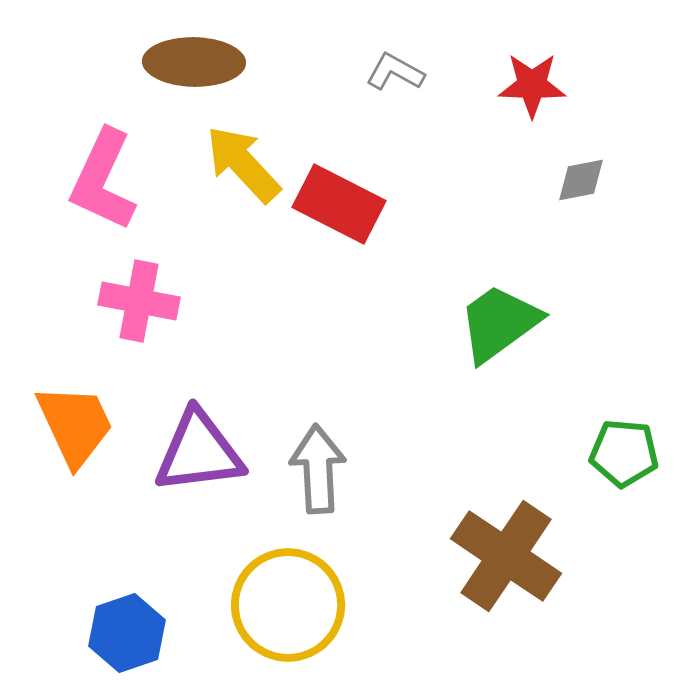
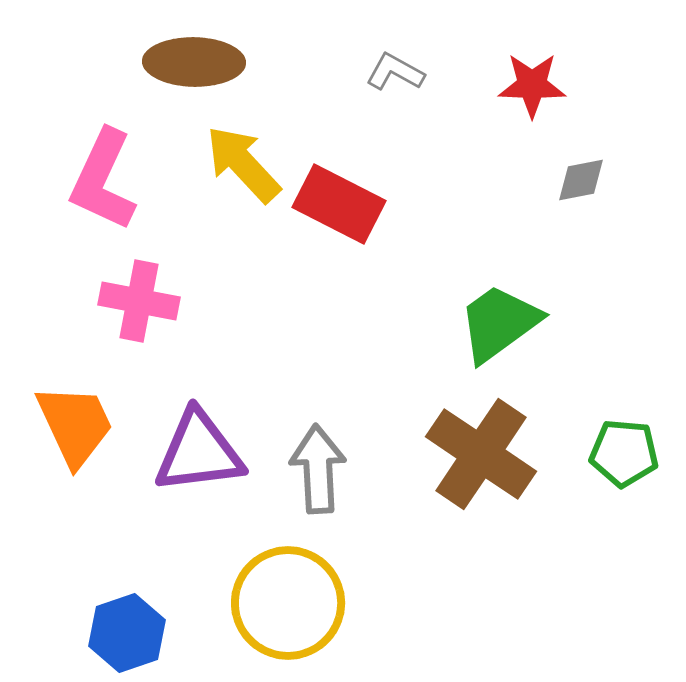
brown cross: moved 25 px left, 102 px up
yellow circle: moved 2 px up
